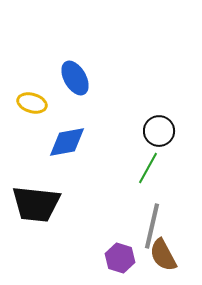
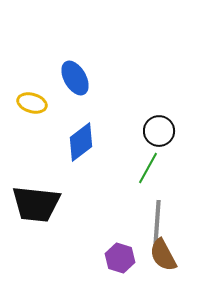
blue diamond: moved 14 px right; rotated 27 degrees counterclockwise
gray line: moved 5 px right, 3 px up; rotated 9 degrees counterclockwise
